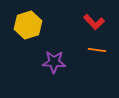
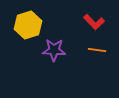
purple star: moved 12 px up
